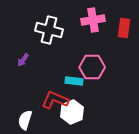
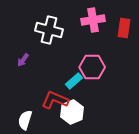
cyan rectangle: rotated 48 degrees counterclockwise
